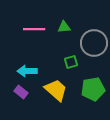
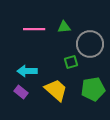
gray circle: moved 4 px left, 1 px down
